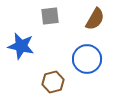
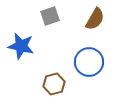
gray square: rotated 12 degrees counterclockwise
blue circle: moved 2 px right, 3 px down
brown hexagon: moved 1 px right, 2 px down
